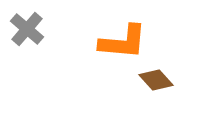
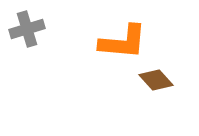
gray cross: rotated 32 degrees clockwise
